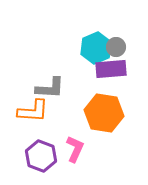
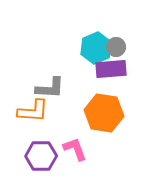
pink L-shape: rotated 44 degrees counterclockwise
purple hexagon: rotated 20 degrees counterclockwise
